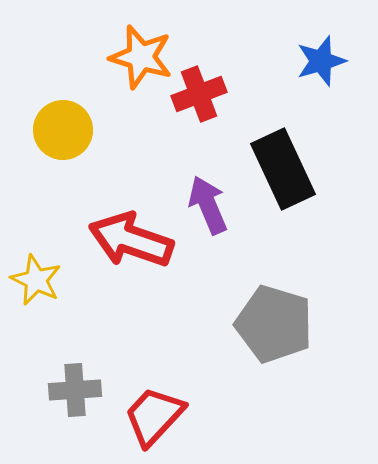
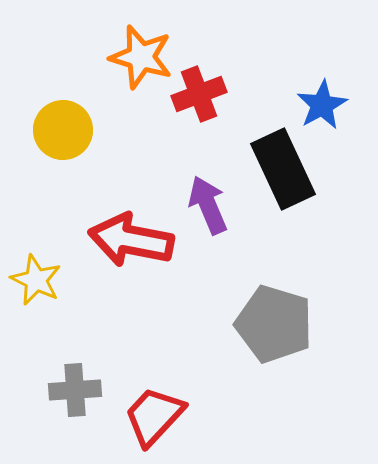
blue star: moved 1 px right, 44 px down; rotated 12 degrees counterclockwise
red arrow: rotated 8 degrees counterclockwise
